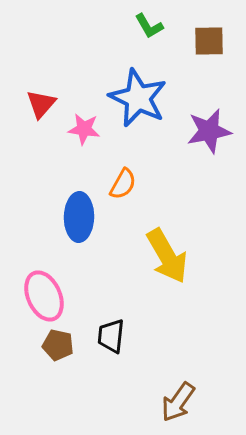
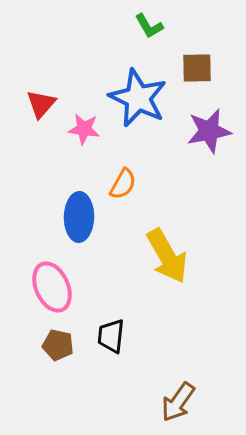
brown square: moved 12 px left, 27 px down
pink ellipse: moved 8 px right, 9 px up
